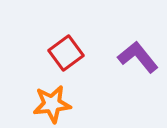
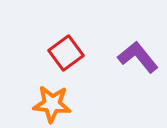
orange star: rotated 12 degrees clockwise
